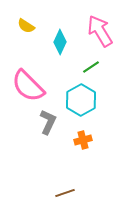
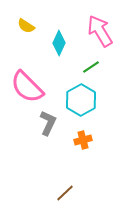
cyan diamond: moved 1 px left, 1 px down
pink semicircle: moved 1 px left, 1 px down
gray L-shape: moved 1 px down
brown line: rotated 24 degrees counterclockwise
